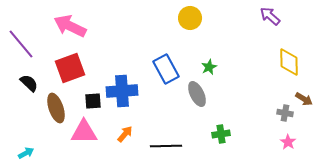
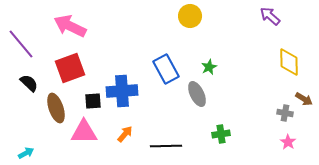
yellow circle: moved 2 px up
